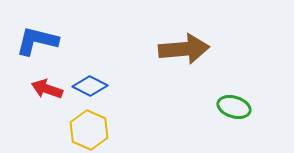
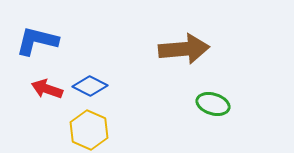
green ellipse: moved 21 px left, 3 px up
